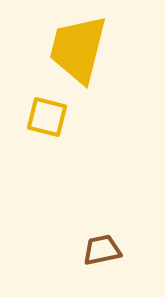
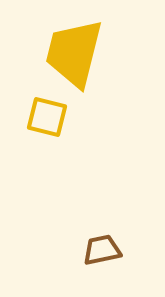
yellow trapezoid: moved 4 px left, 4 px down
